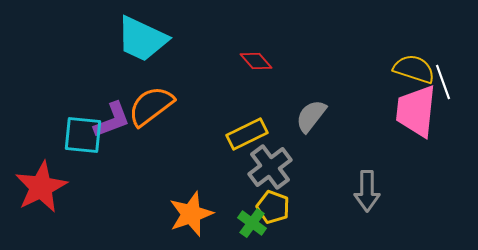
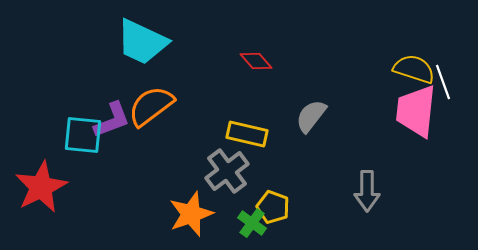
cyan trapezoid: moved 3 px down
yellow rectangle: rotated 39 degrees clockwise
gray cross: moved 43 px left, 4 px down
